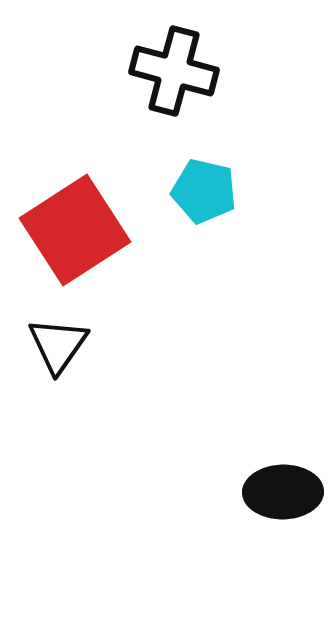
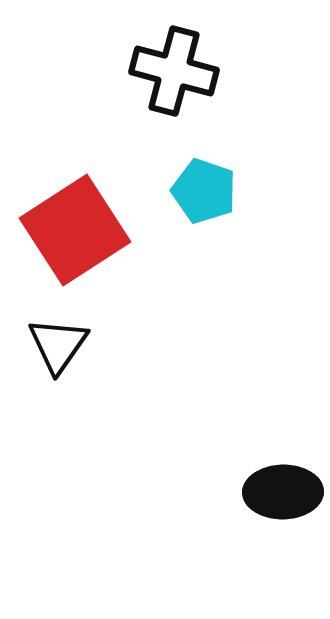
cyan pentagon: rotated 6 degrees clockwise
